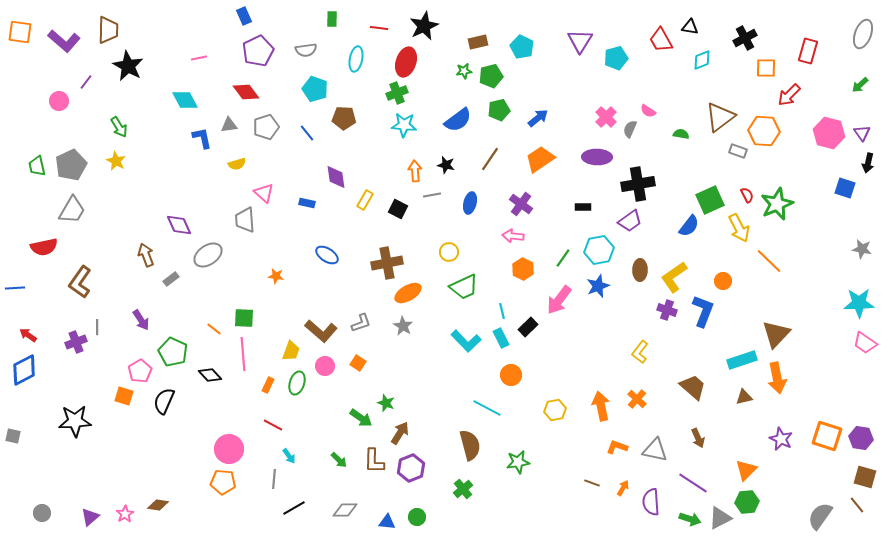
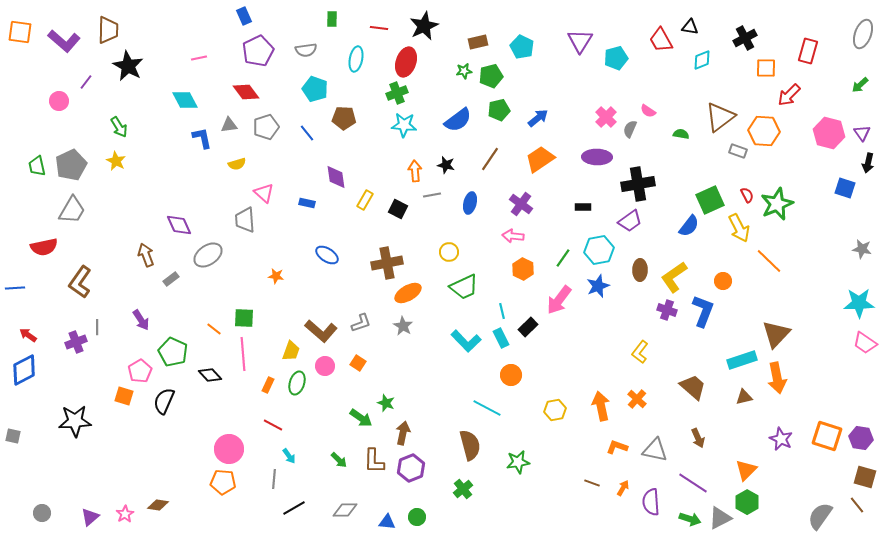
brown arrow at (400, 433): moved 3 px right; rotated 20 degrees counterclockwise
green hexagon at (747, 502): rotated 25 degrees counterclockwise
